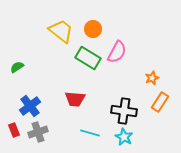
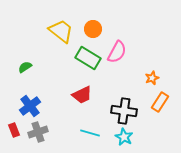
green semicircle: moved 8 px right
red trapezoid: moved 7 px right, 4 px up; rotated 30 degrees counterclockwise
